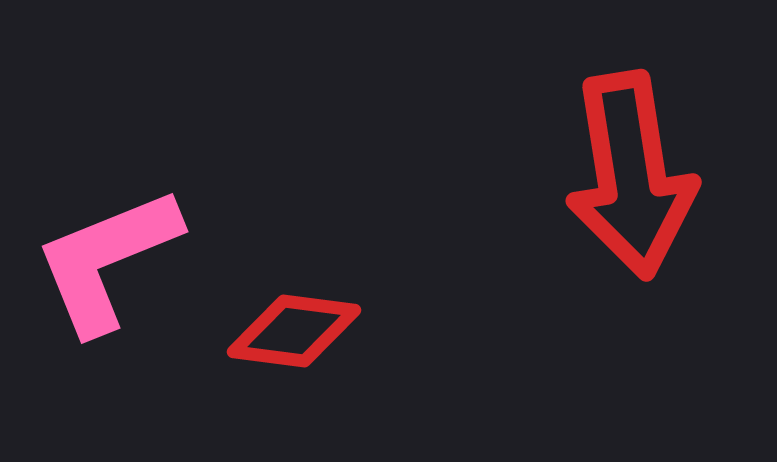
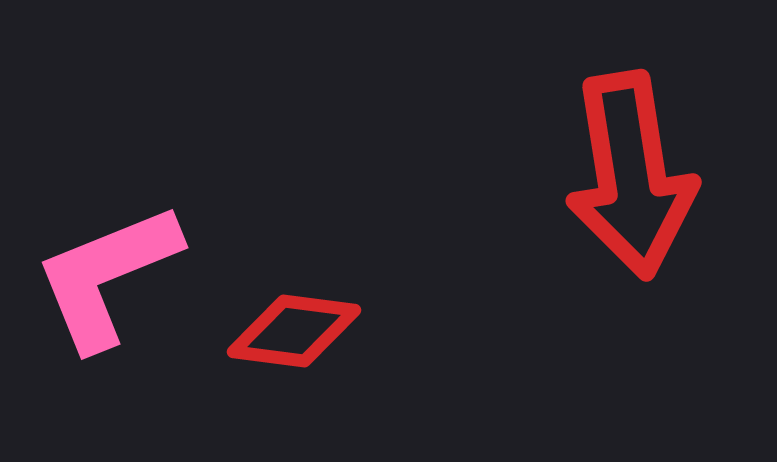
pink L-shape: moved 16 px down
